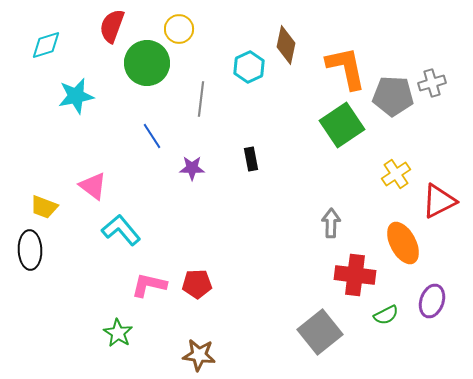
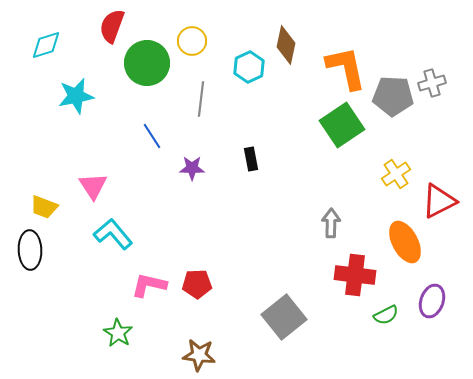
yellow circle: moved 13 px right, 12 px down
pink triangle: rotated 20 degrees clockwise
cyan L-shape: moved 8 px left, 4 px down
orange ellipse: moved 2 px right, 1 px up
gray square: moved 36 px left, 15 px up
